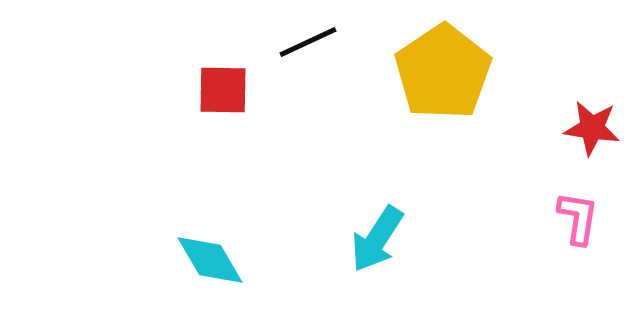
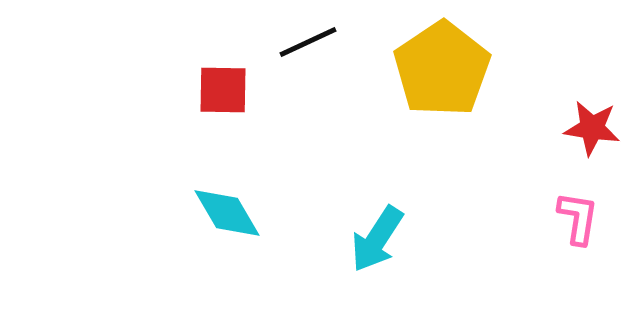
yellow pentagon: moved 1 px left, 3 px up
cyan diamond: moved 17 px right, 47 px up
